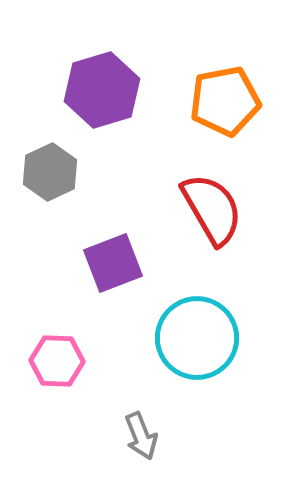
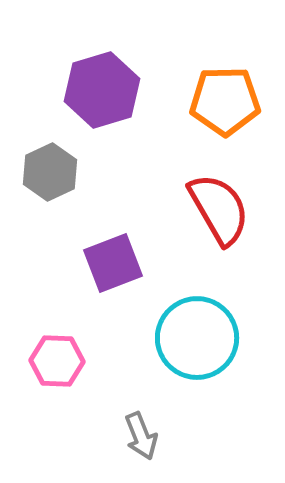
orange pentagon: rotated 10 degrees clockwise
red semicircle: moved 7 px right
